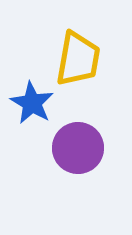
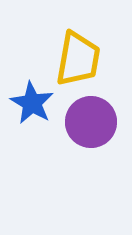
purple circle: moved 13 px right, 26 px up
